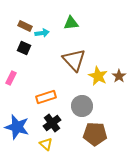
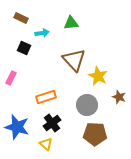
brown rectangle: moved 4 px left, 8 px up
brown star: moved 21 px down; rotated 16 degrees counterclockwise
gray circle: moved 5 px right, 1 px up
